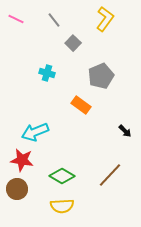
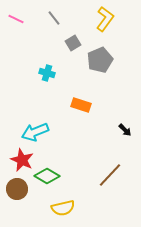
gray line: moved 2 px up
gray square: rotated 14 degrees clockwise
gray pentagon: moved 1 px left, 16 px up
orange rectangle: rotated 18 degrees counterclockwise
black arrow: moved 1 px up
red star: rotated 15 degrees clockwise
green diamond: moved 15 px left
yellow semicircle: moved 1 px right, 2 px down; rotated 10 degrees counterclockwise
